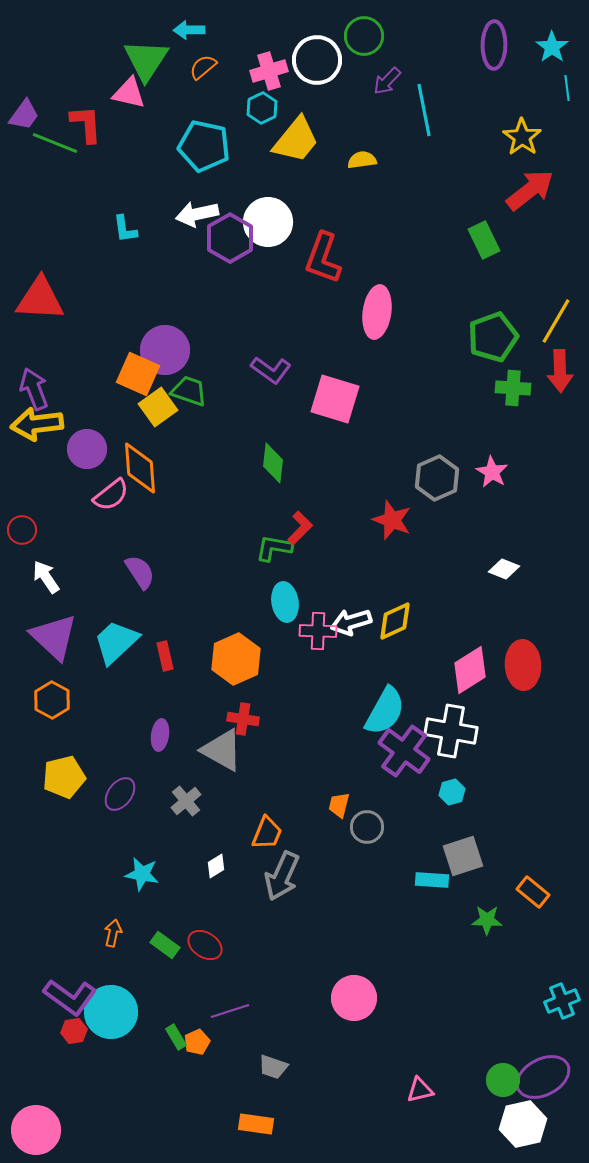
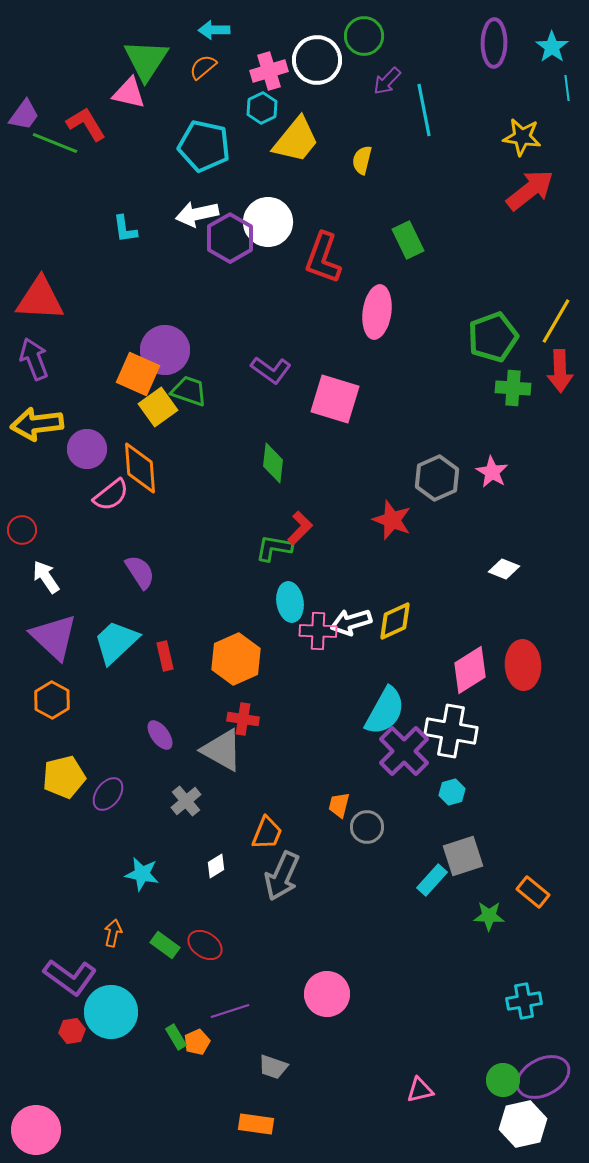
cyan arrow at (189, 30): moved 25 px right
purple ellipse at (494, 45): moved 2 px up
red L-shape at (86, 124): rotated 27 degrees counterclockwise
yellow star at (522, 137): rotated 27 degrees counterclockwise
yellow semicircle at (362, 160): rotated 68 degrees counterclockwise
green rectangle at (484, 240): moved 76 px left
purple arrow at (34, 389): moved 30 px up
cyan ellipse at (285, 602): moved 5 px right
purple ellipse at (160, 735): rotated 44 degrees counterclockwise
purple cross at (404, 751): rotated 9 degrees clockwise
purple ellipse at (120, 794): moved 12 px left
cyan rectangle at (432, 880): rotated 52 degrees counterclockwise
green star at (487, 920): moved 2 px right, 4 px up
purple L-shape at (70, 997): moved 20 px up
pink circle at (354, 998): moved 27 px left, 4 px up
cyan cross at (562, 1001): moved 38 px left; rotated 12 degrees clockwise
red hexagon at (74, 1031): moved 2 px left
